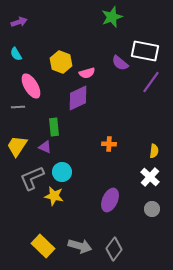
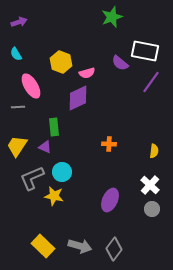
white cross: moved 8 px down
